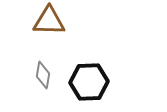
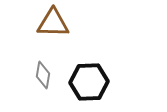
brown triangle: moved 4 px right, 2 px down
